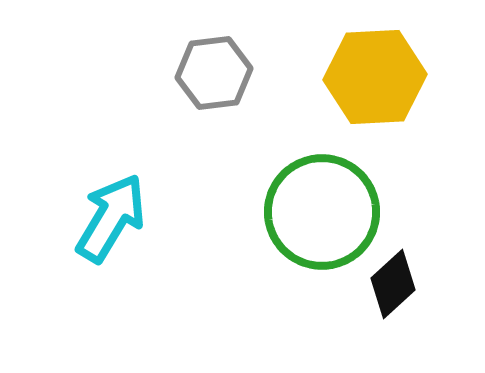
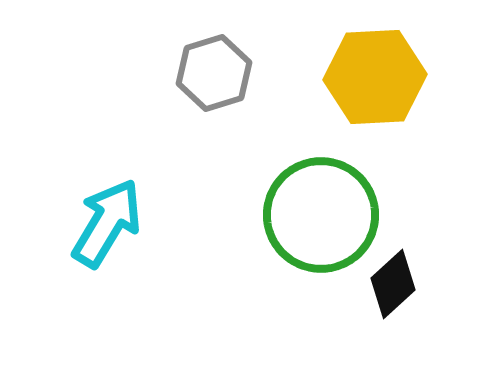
gray hexagon: rotated 10 degrees counterclockwise
green circle: moved 1 px left, 3 px down
cyan arrow: moved 4 px left, 5 px down
